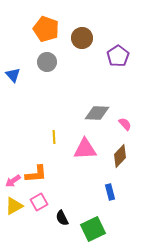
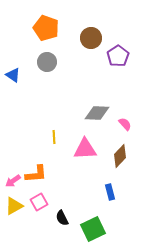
orange pentagon: moved 1 px up
brown circle: moved 9 px right
blue triangle: rotated 14 degrees counterclockwise
